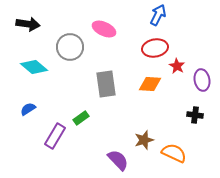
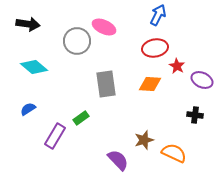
pink ellipse: moved 2 px up
gray circle: moved 7 px right, 6 px up
purple ellipse: rotated 55 degrees counterclockwise
